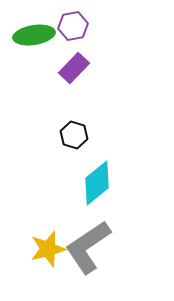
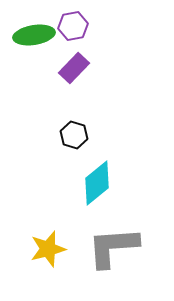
gray L-shape: moved 25 px right; rotated 30 degrees clockwise
